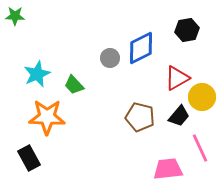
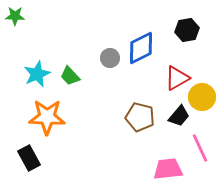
green trapezoid: moved 4 px left, 9 px up
